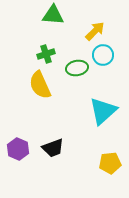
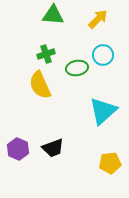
yellow arrow: moved 3 px right, 12 px up
